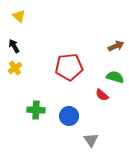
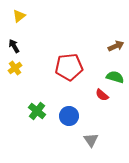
yellow triangle: rotated 40 degrees clockwise
green cross: moved 1 px right, 1 px down; rotated 36 degrees clockwise
